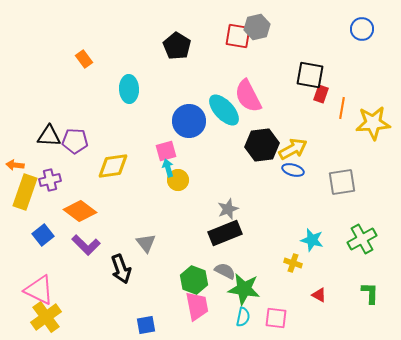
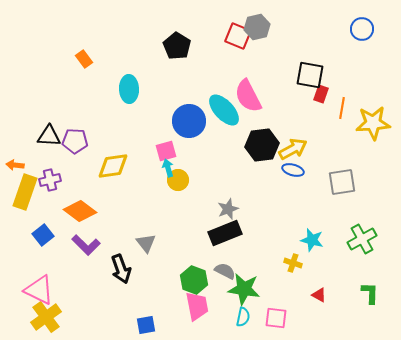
red square at (238, 36): rotated 12 degrees clockwise
